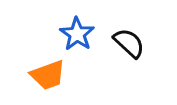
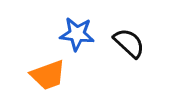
blue star: rotated 28 degrees counterclockwise
